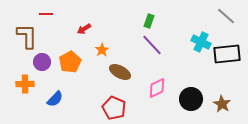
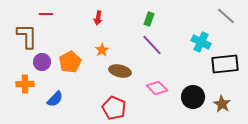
green rectangle: moved 2 px up
red arrow: moved 14 px right, 11 px up; rotated 48 degrees counterclockwise
black rectangle: moved 2 px left, 10 px down
brown ellipse: moved 1 px up; rotated 15 degrees counterclockwise
pink diamond: rotated 70 degrees clockwise
black circle: moved 2 px right, 2 px up
